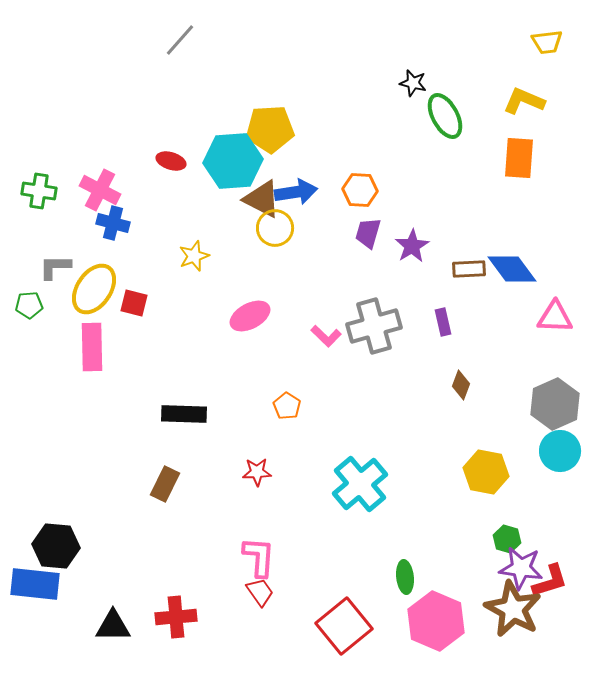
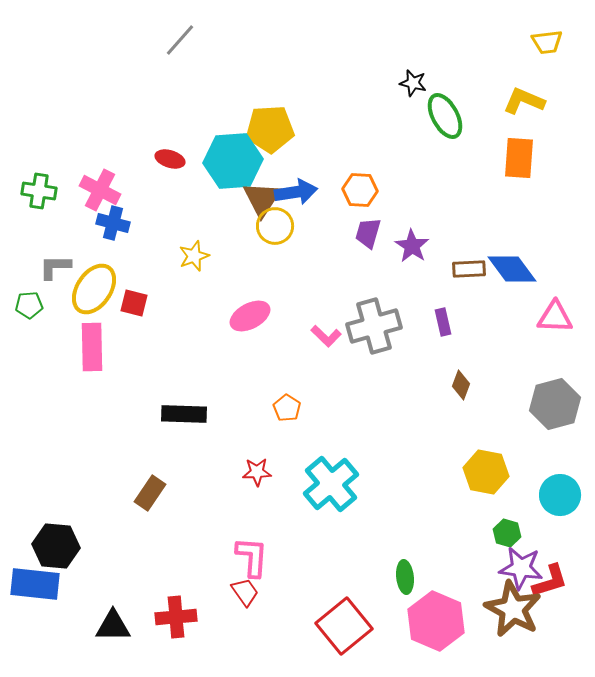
red ellipse at (171, 161): moved 1 px left, 2 px up
brown triangle at (262, 199): rotated 36 degrees clockwise
yellow circle at (275, 228): moved 2 px up
purple star at (412, 246): rotated 8 degrees counterclockwise
gray hexagon at (555, 404): rotated 9 degrees clockwise
orange pentagon at (287, 406): moved 2 px down
cyan circle at (560, 451): moved 44 px down
brown rectangle at (165, 484): moved 15 px left, 9 px down; rotated 8 degrees clockwise
cyan cross at (360, 484): moved 29 px left
green hexagon at (507, 539): moved 6 px up
pink L-shape at (259, 557): moved 7 px left
red trapezoid at (260, 592): moved 15 px left
